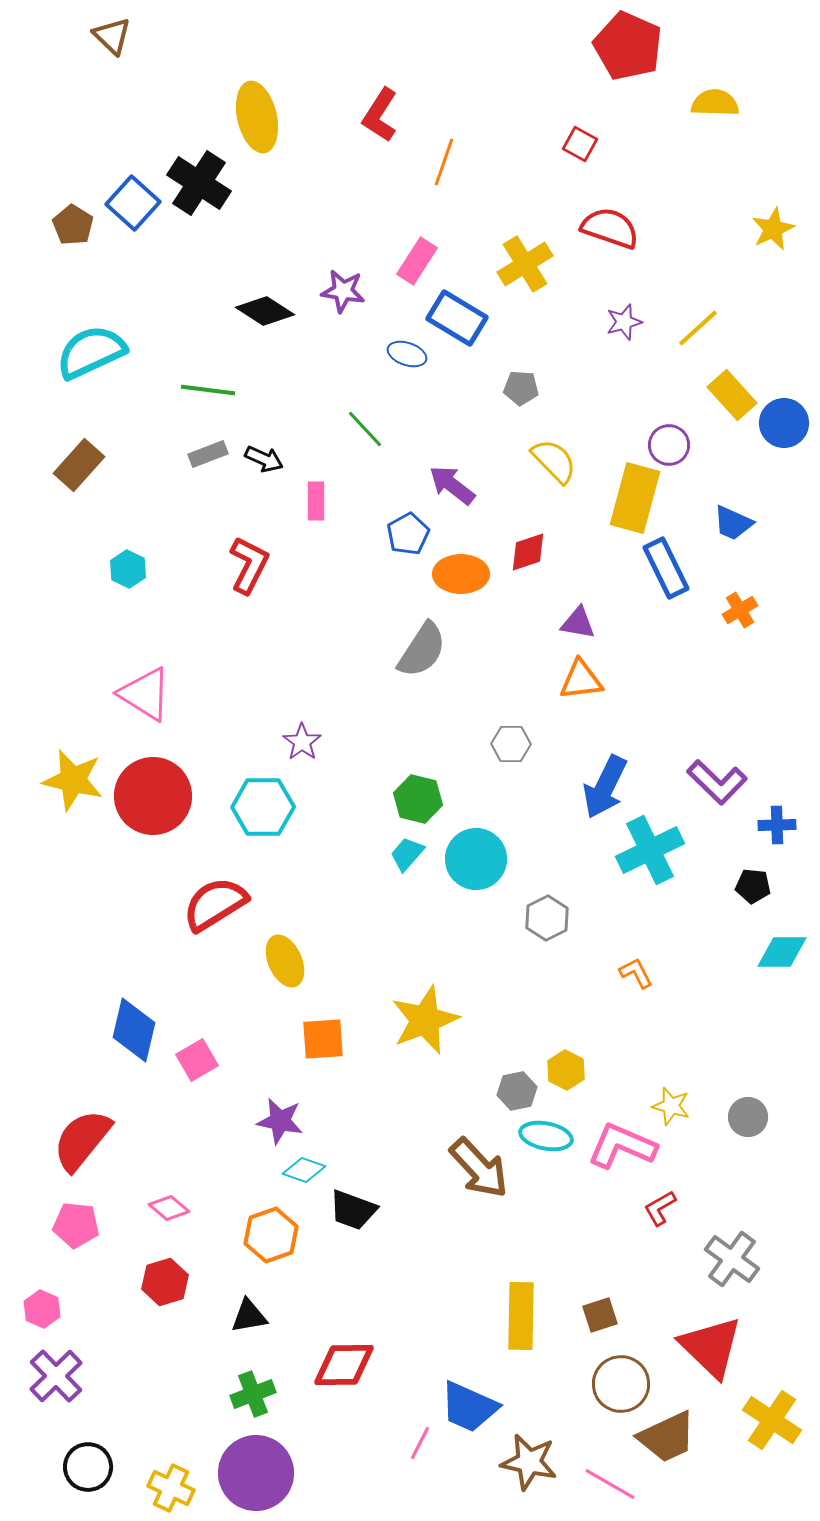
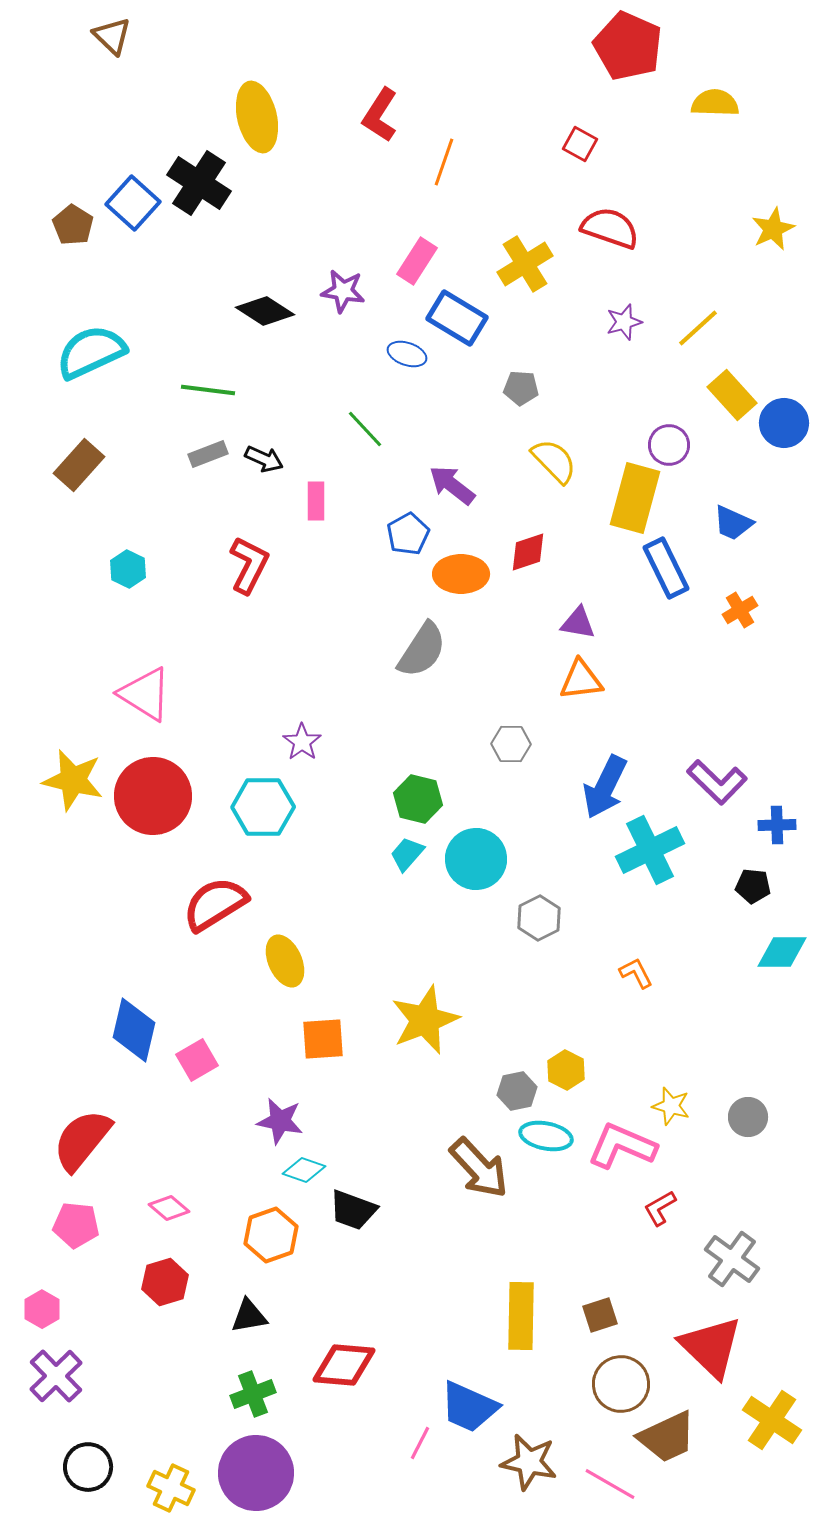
gray hexagon at (547, 918): moved 8 px left
pink hexagon at (42, 1309): rotated 6 degrees clockwise
red diamond at (344, 1365): rotated 6 degrees clockwise
